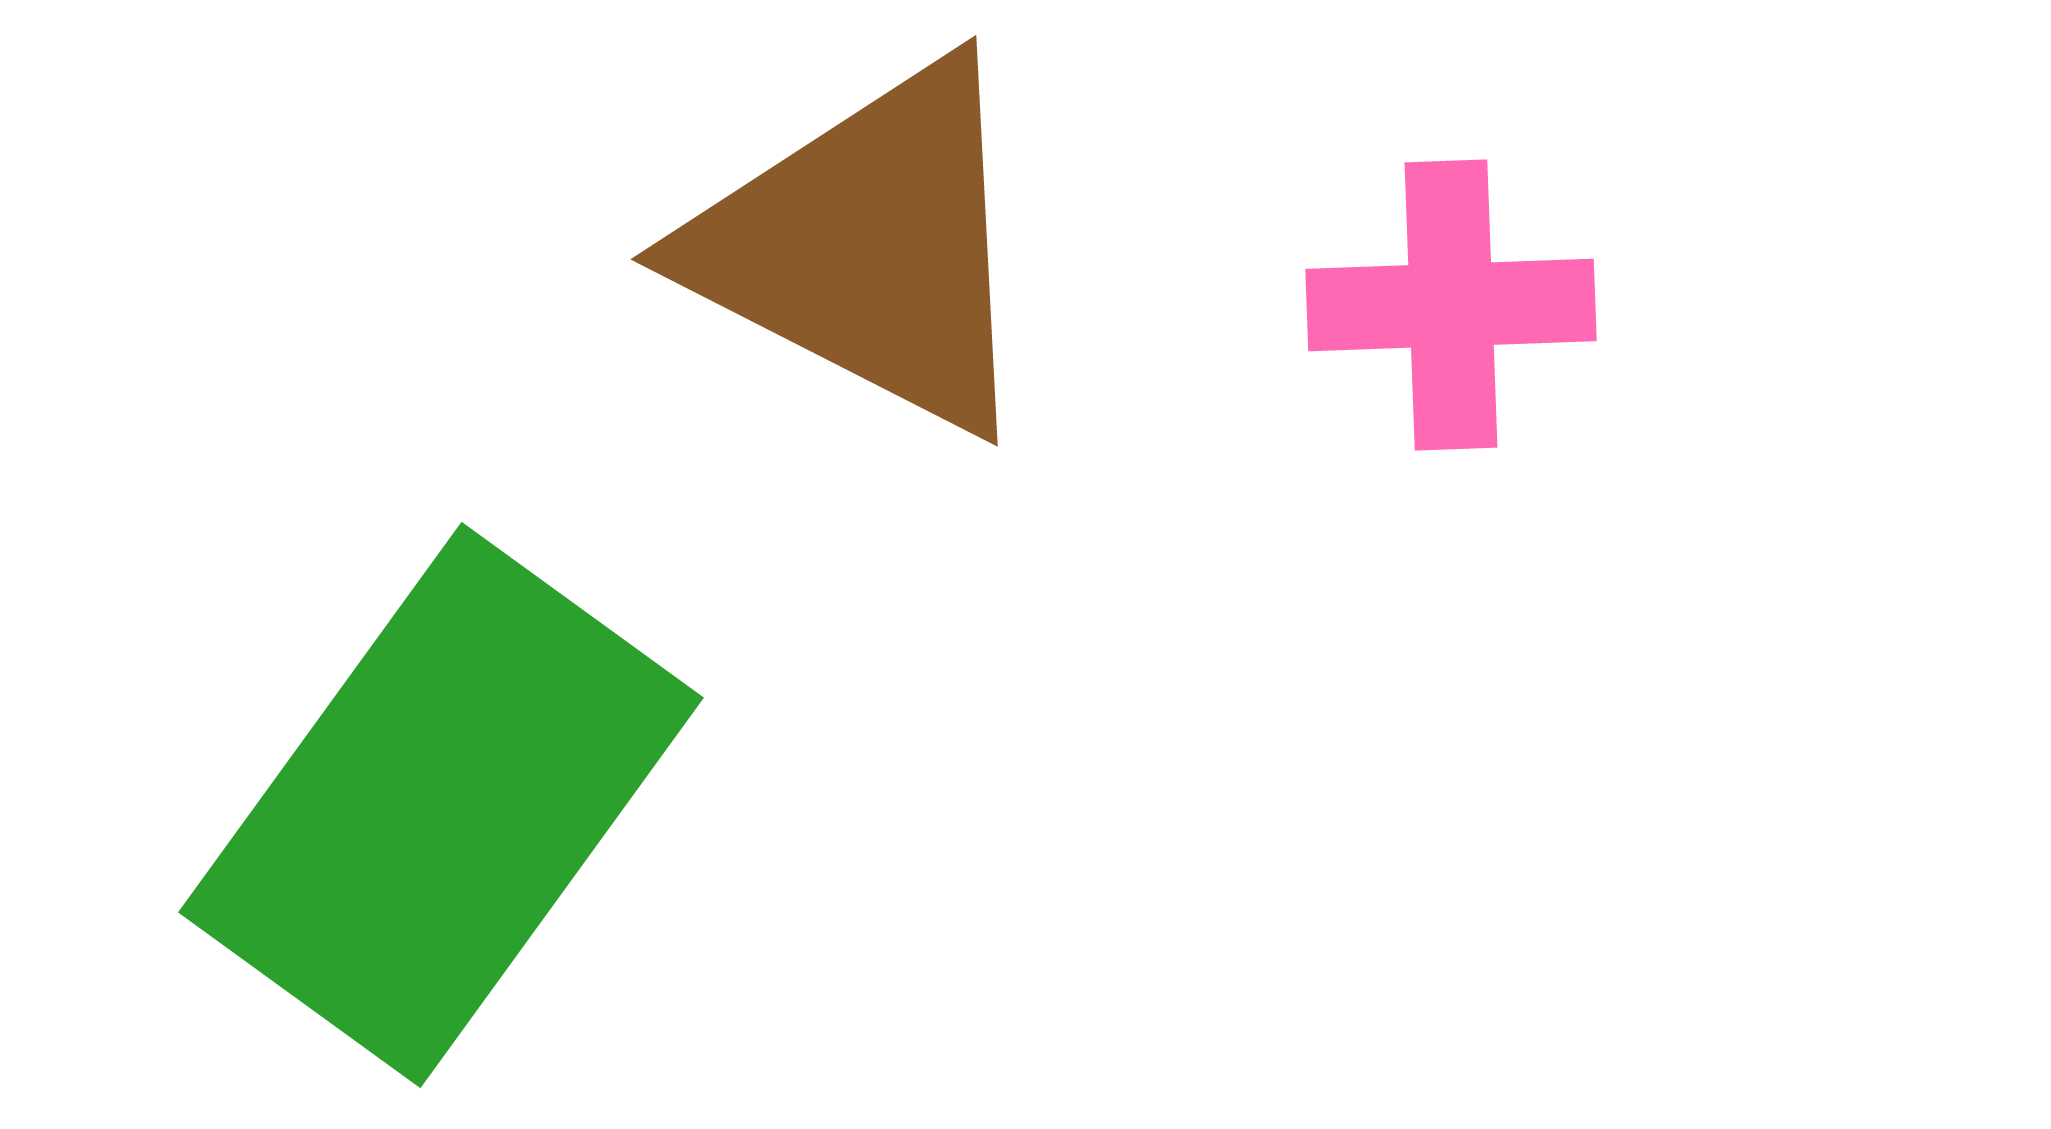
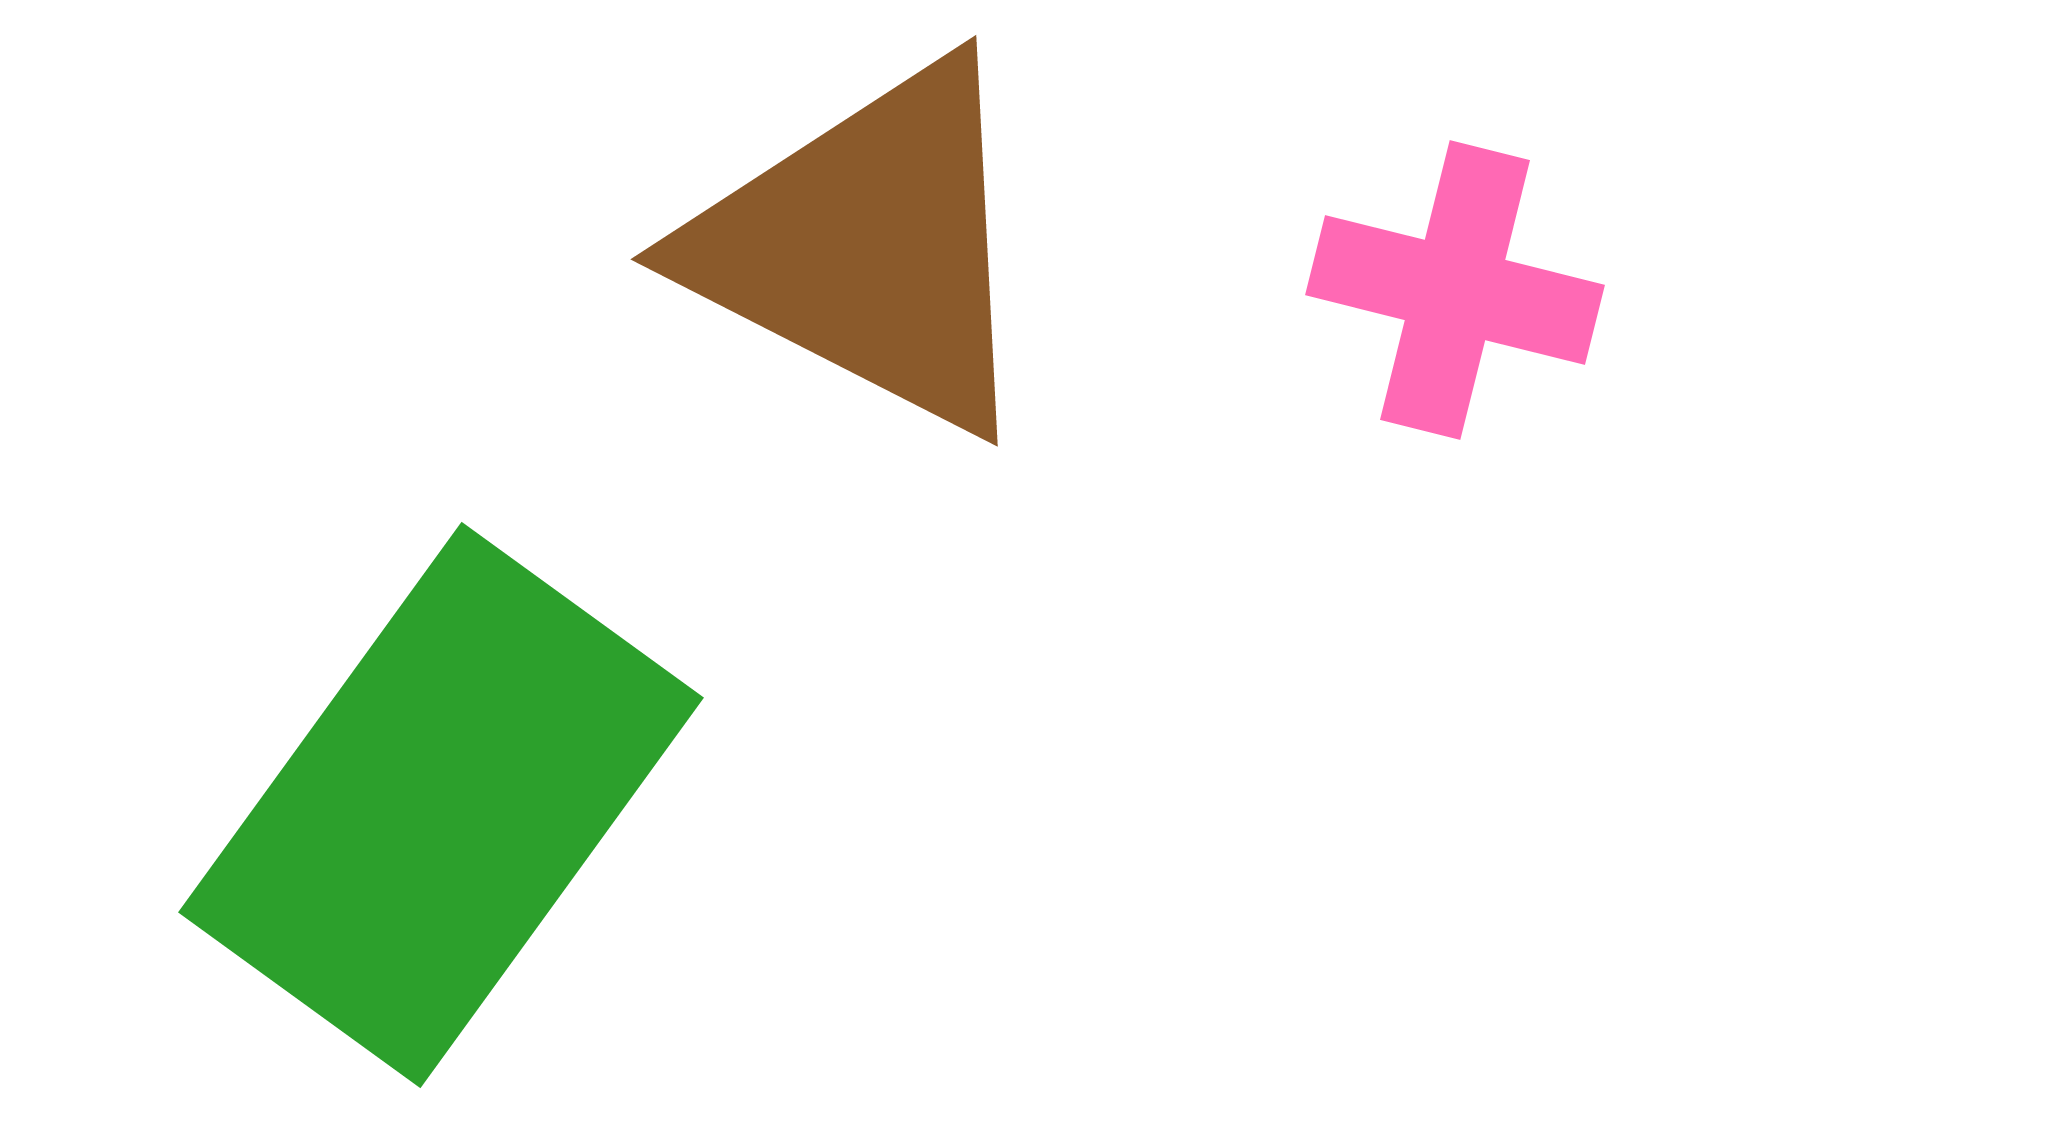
pink cross: moved 4 px right, 15 px up; rotated 16 degrees clockwise
